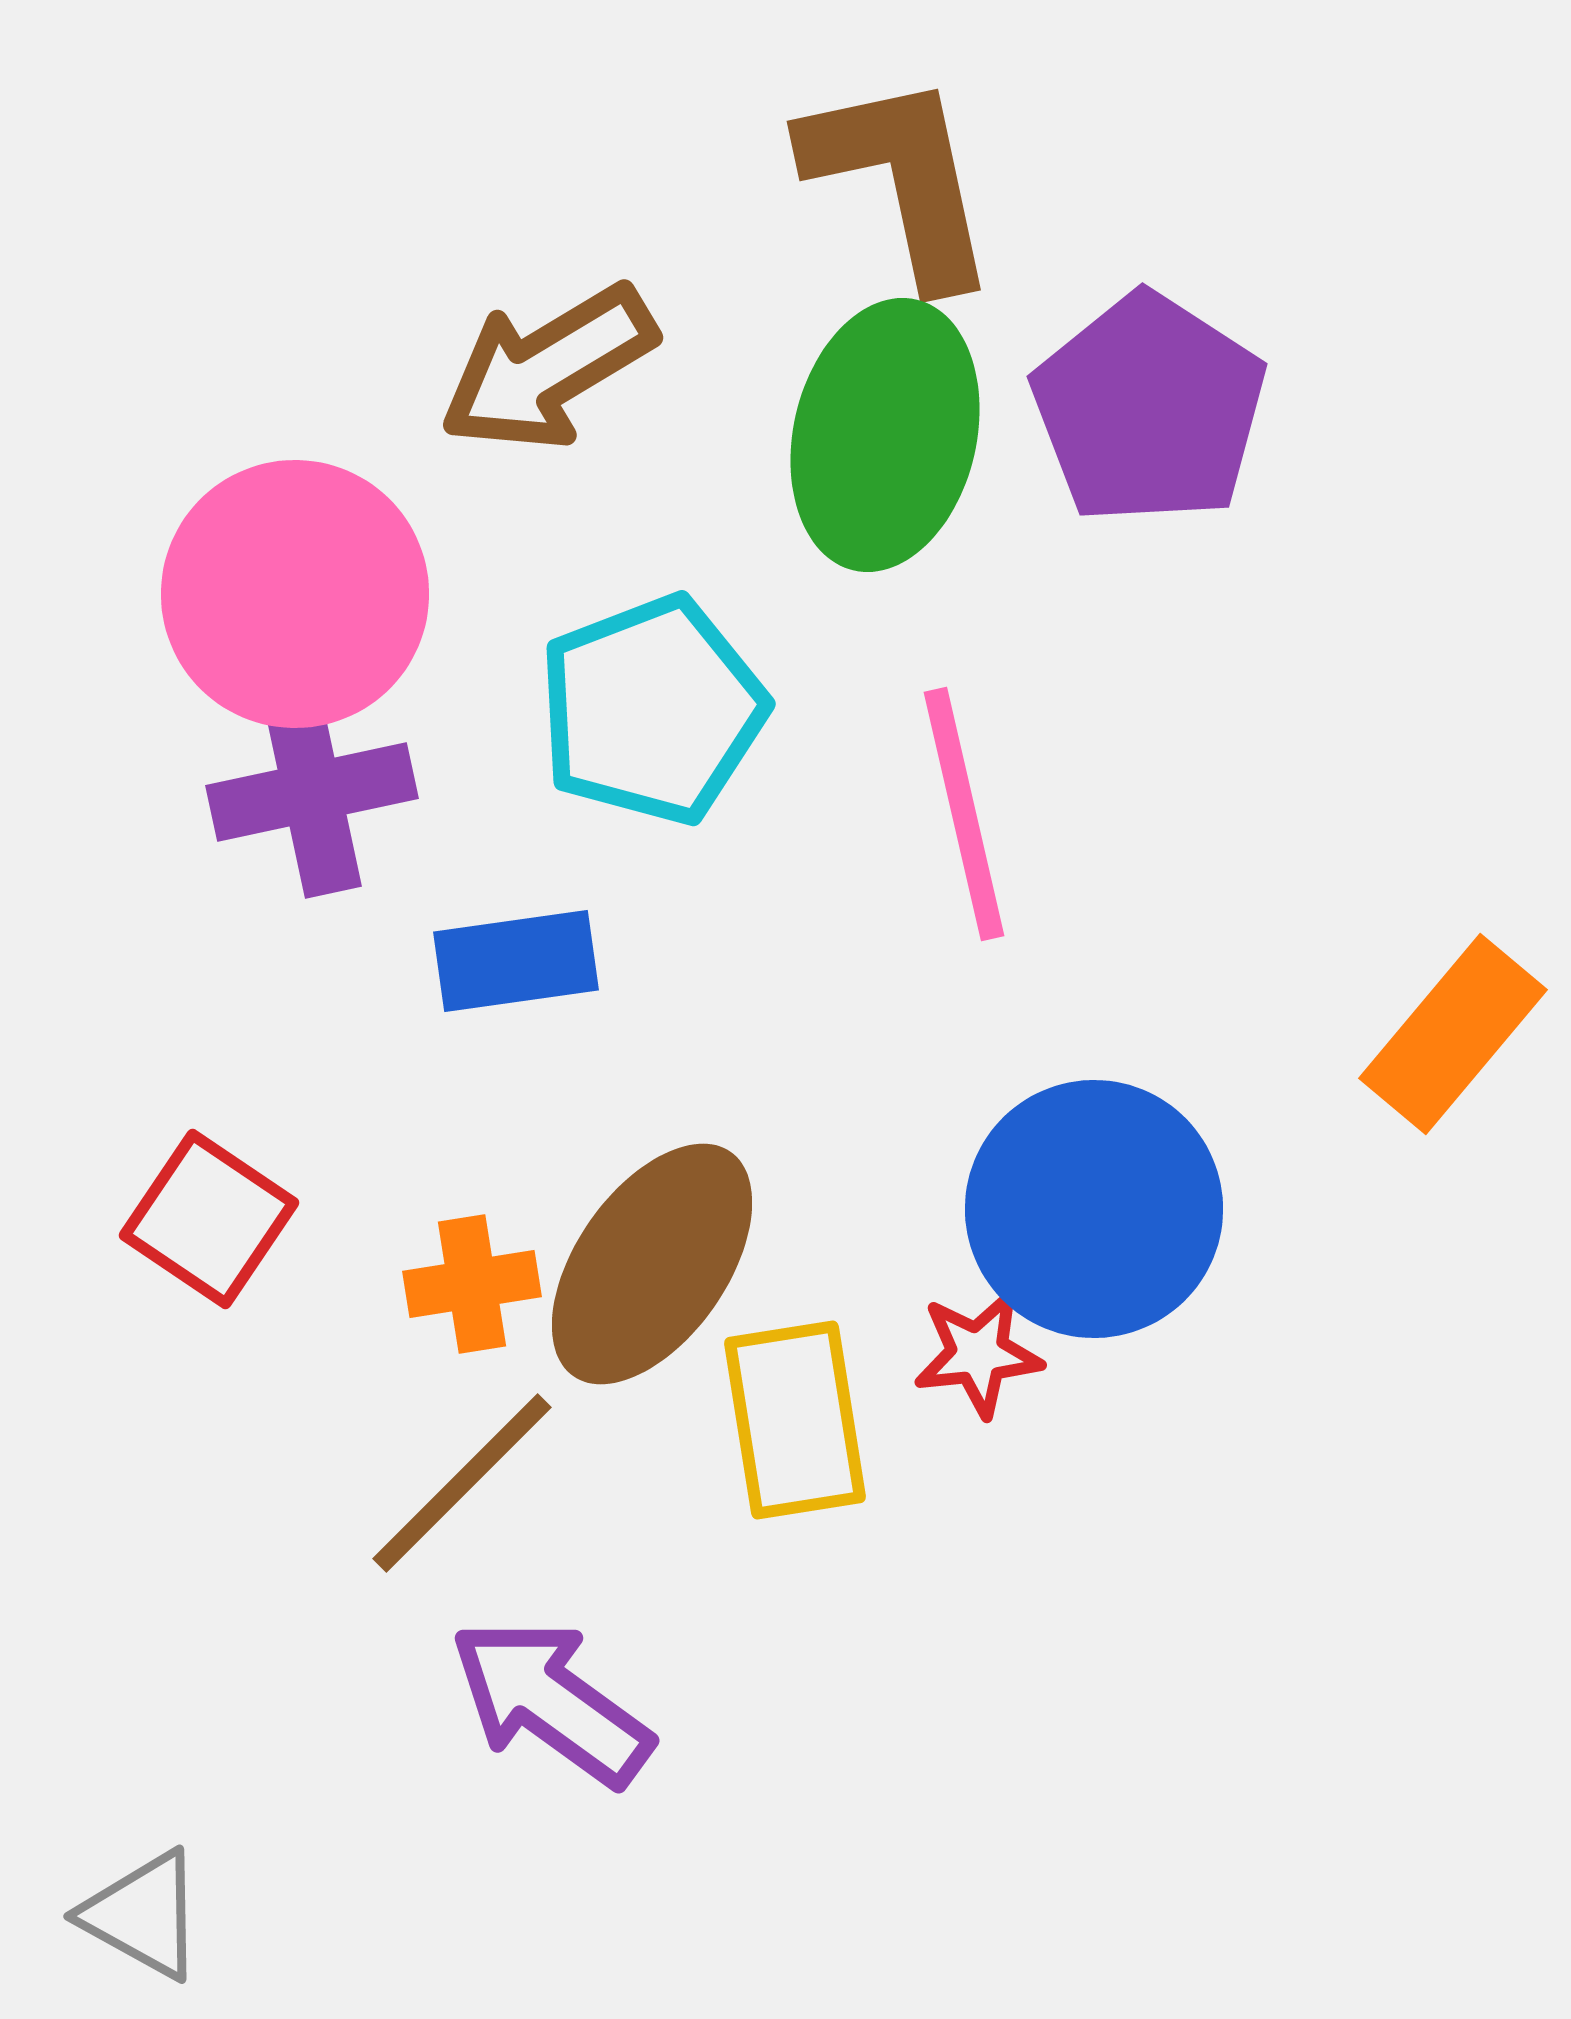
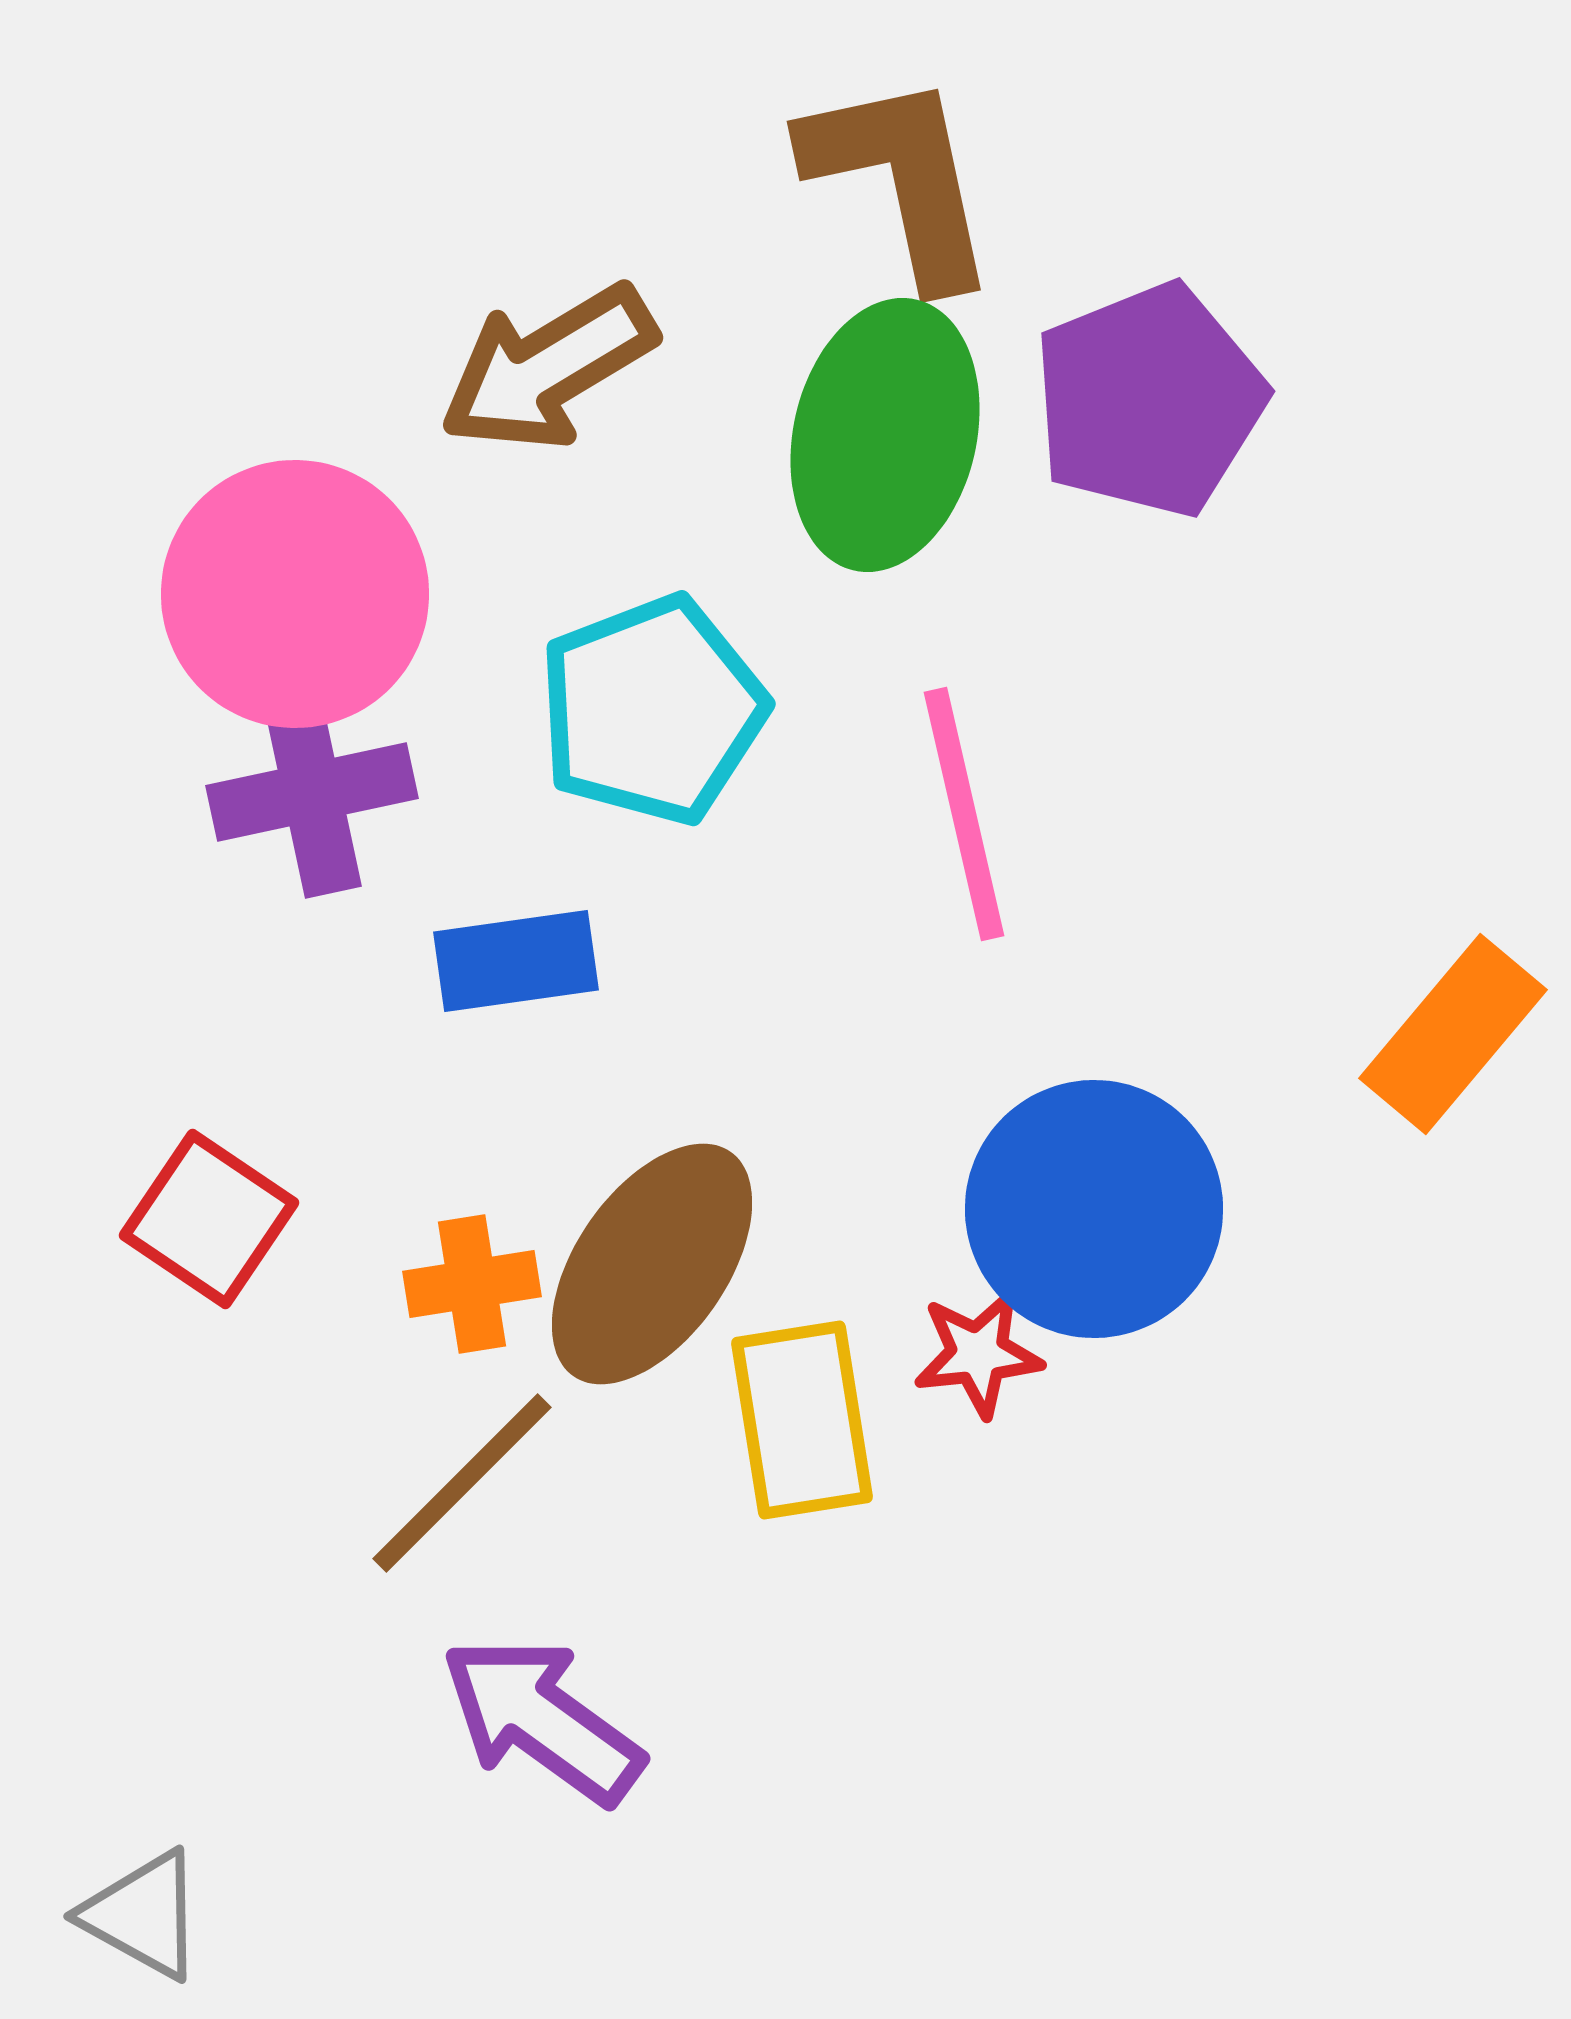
purple pentagon: moved 9 px up; rotated 17 degrees clockwise
yellow rectangle: moved 7 px right
purple arrow: moved 9 px left, 18 px down
